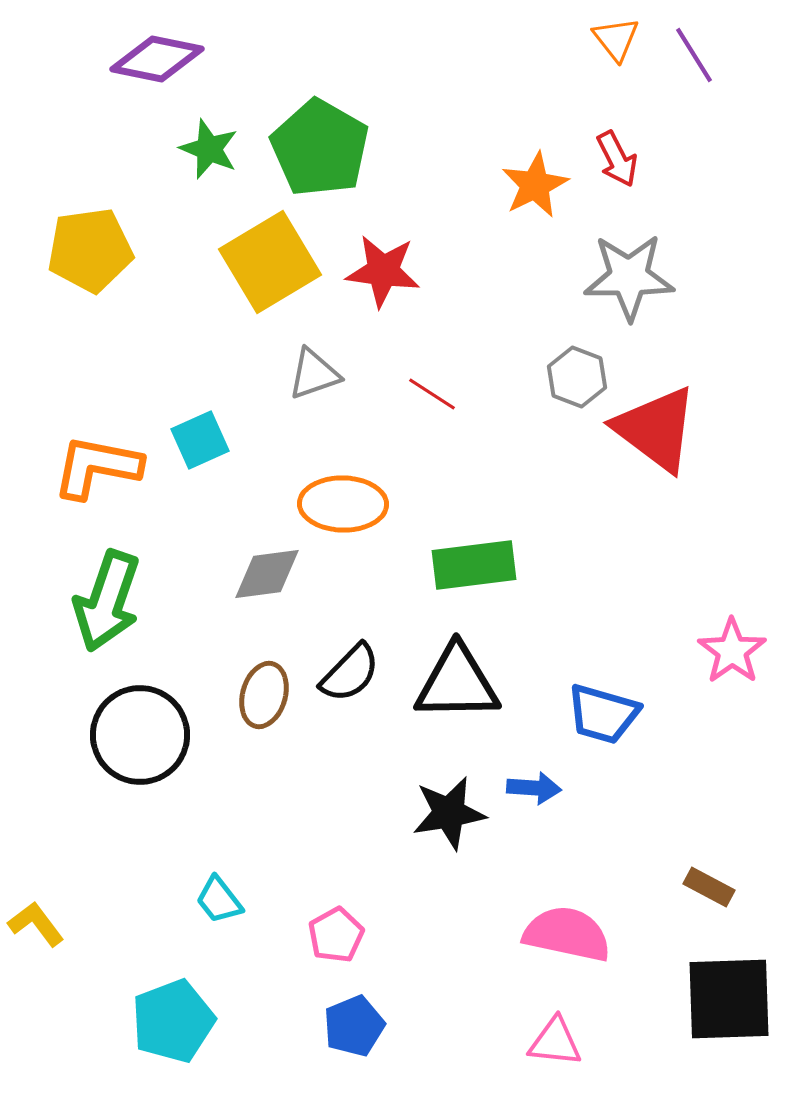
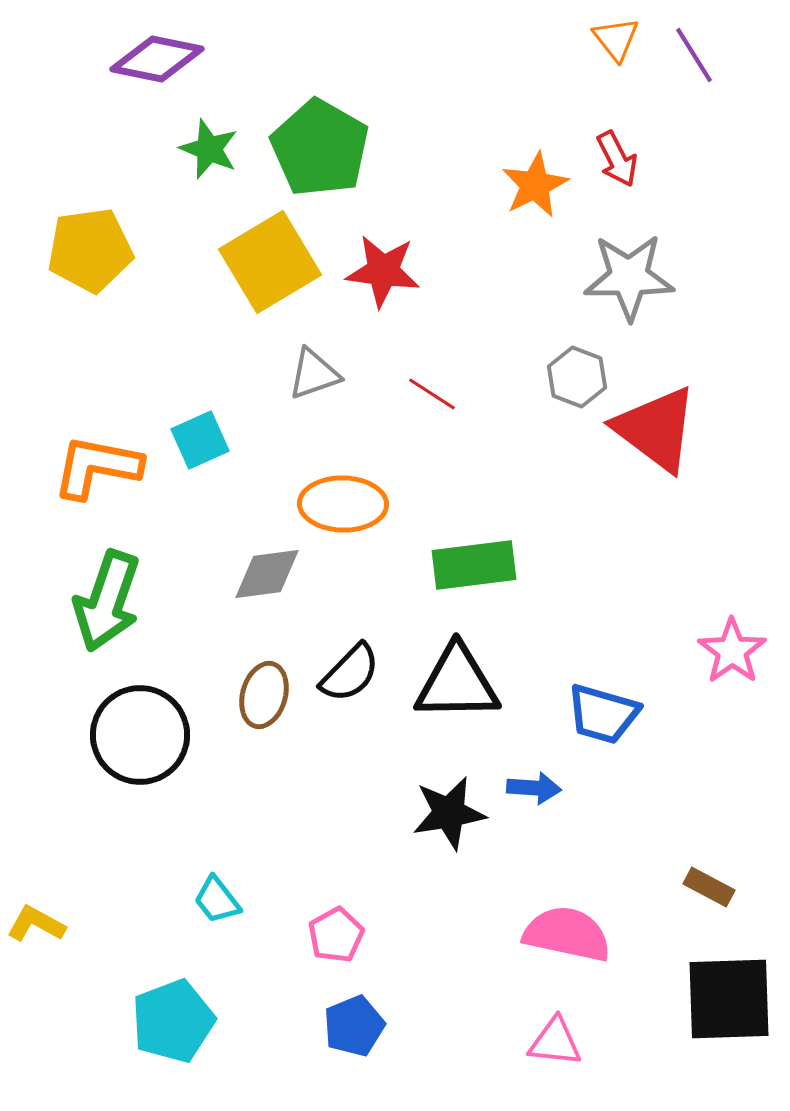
cyan trapezoid: moved 2 px left
yellow L-shape: rotated 24 degrees counterclockwise
